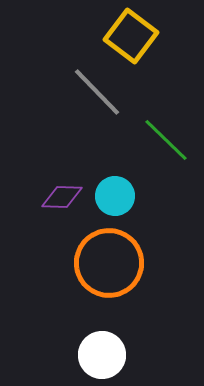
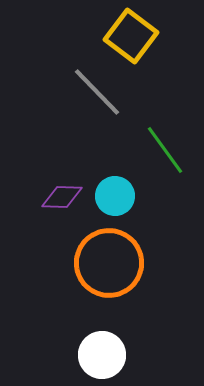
green line: moved 1 px left, 10 px down; rotated 10 degrees clockwise
